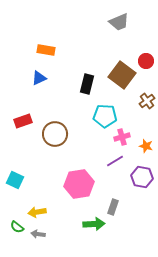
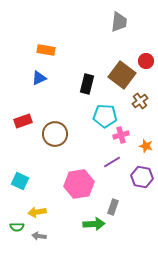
gray trapezoid: rotated 60 degrees counterclockwise
brown cross: moved 7 px left
pink cross: moved 1 px left, 2 px up
purple line: moved 3 px left, 1 px down
cyan square: moved 5 px right, 1 px down
green semicircle: rotated 40 degrees counterclockwise
gray arrow: moved 1 px right, 2 px down
